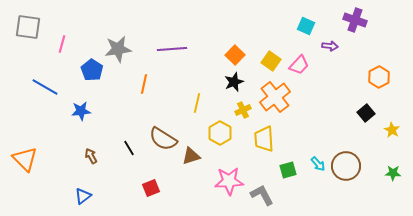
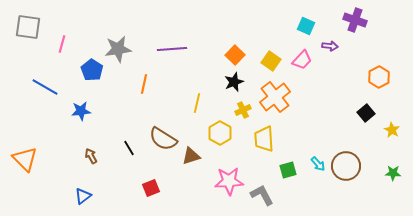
pink trapezoid: moved 3 px right, 5 px up
